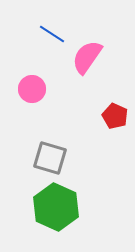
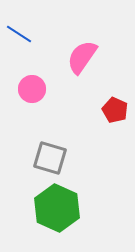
blue line: moved 33 px left
pink semicircle: moved 5 px left
red pentagon: moved 6 px up
green hexagon: moved 1 px right, 1 px down
